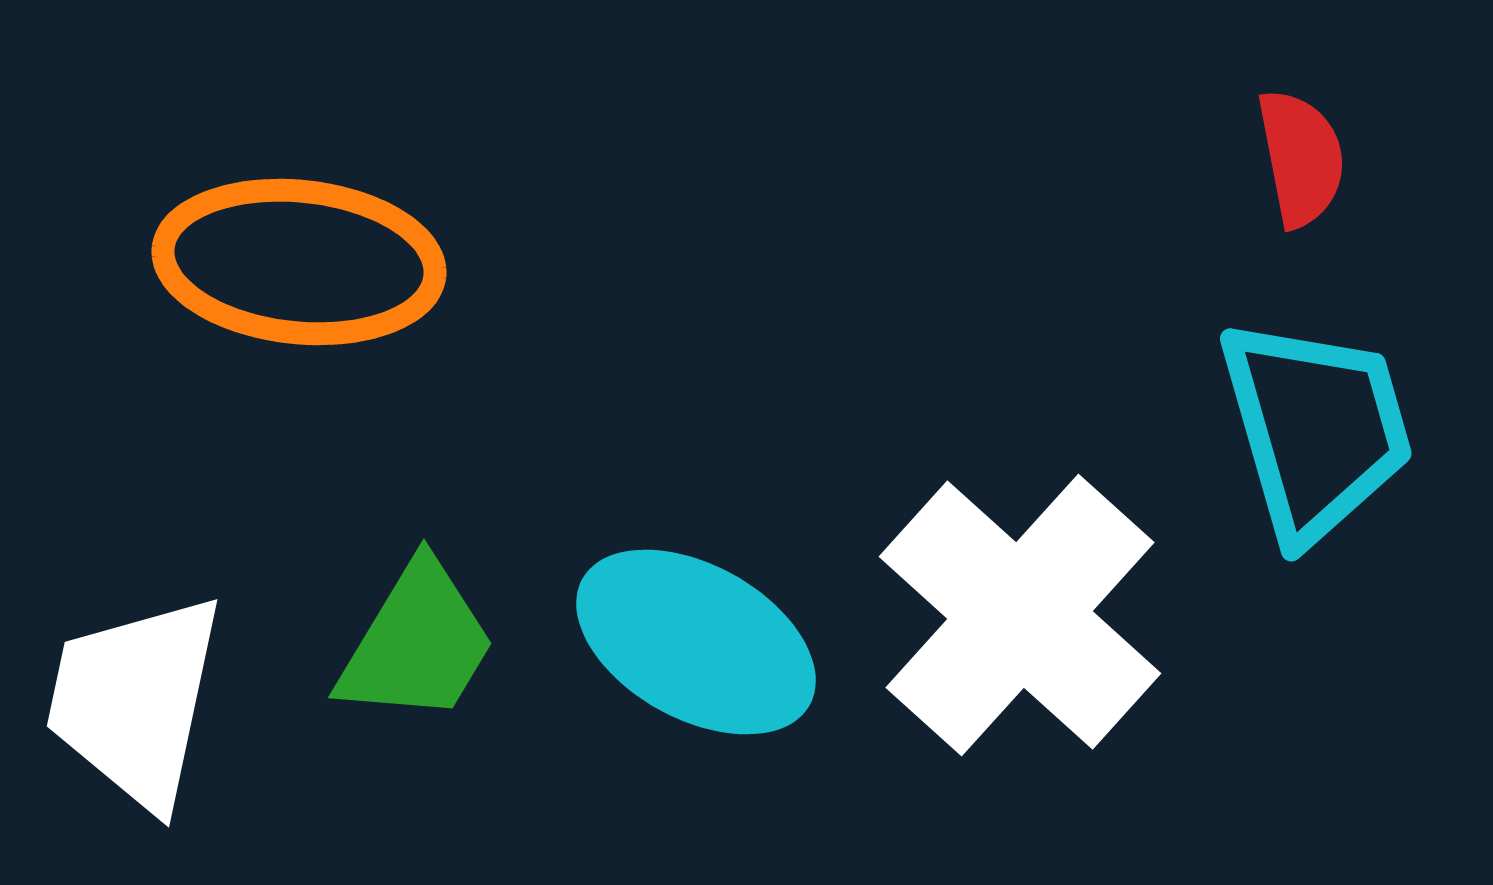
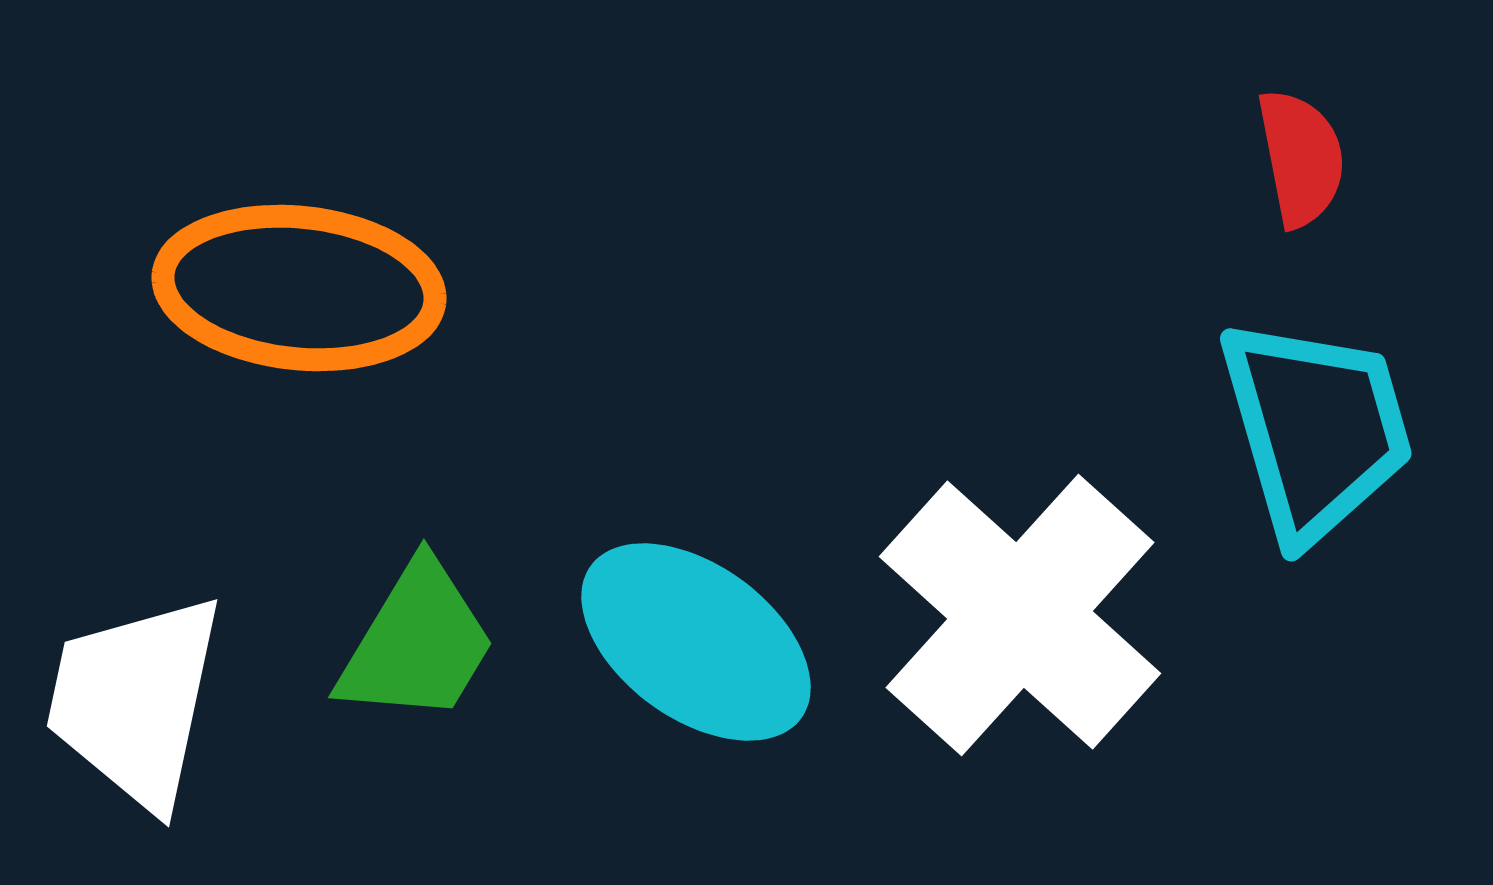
orange ellipse: moved 26 px down
cyan ellipse: rotated 7 degrees clockwise
